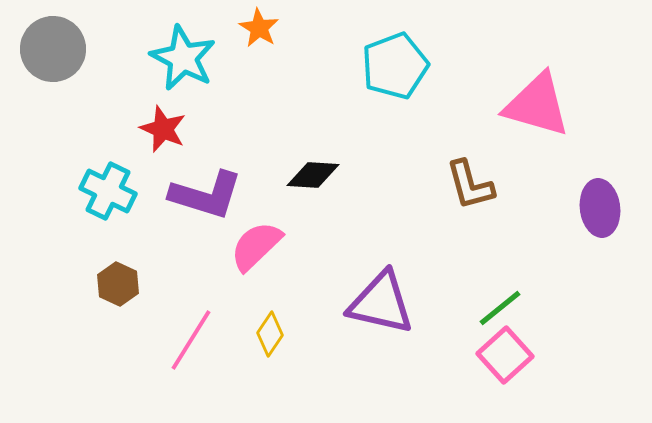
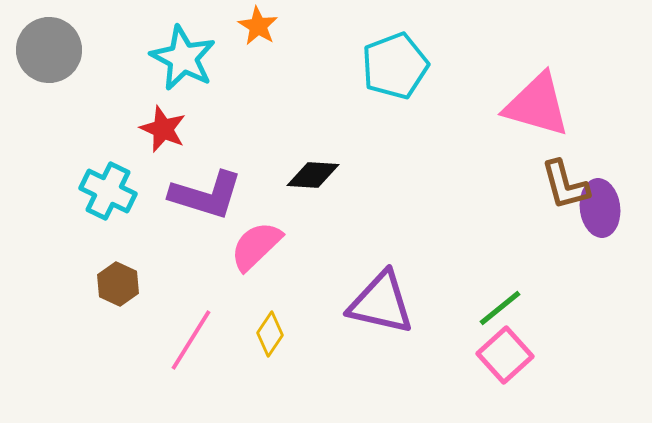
orange star: moved 1 px left, 2 px up
gray circle: moved 4 px left, 1 px down
brown L-shape: moved 95 px right
